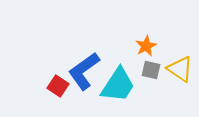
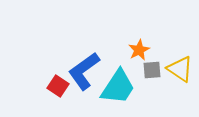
orange star: moved 7 px left, 4 px down
gray square: moved 1 px right; rotated 18 degrees counterclockwise
cyan trapezoid: moved 2 px down
